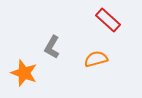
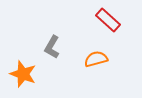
orange star: moved 1 px left, 1 px down
